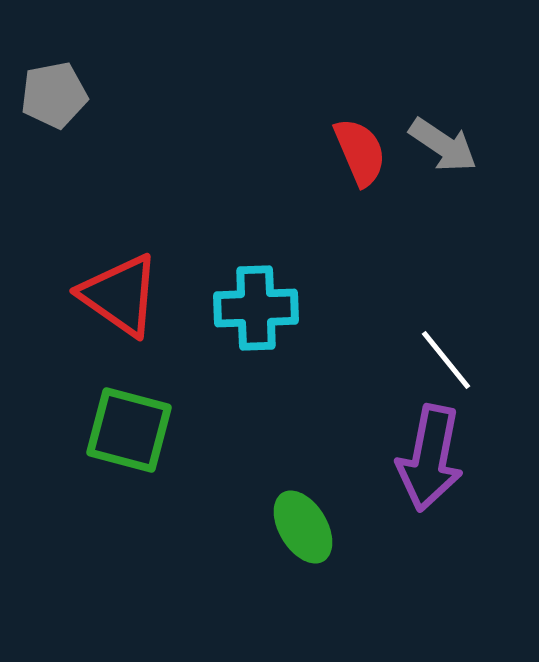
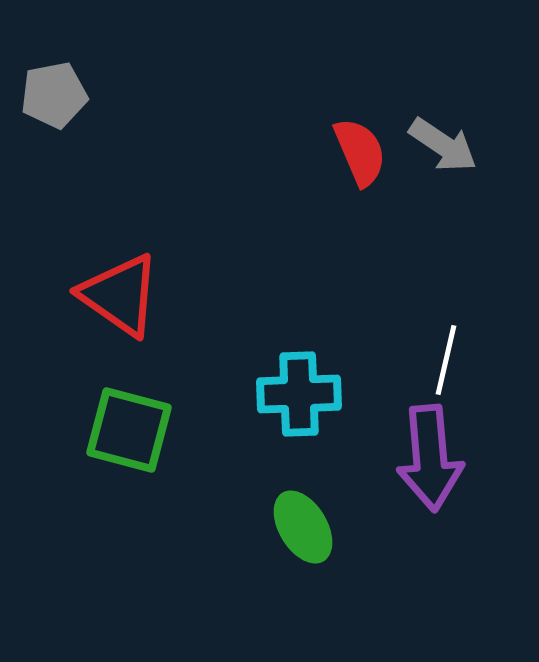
cyan cross: moved 43 px right, 86 px down
white line: rotated 52 degrees clockwise
purple arrow: rotated 16 degrees counterclockwise
